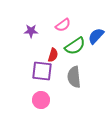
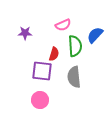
pink semicircle: rotated 14 degrees clockwise
purple star: moved 6 px left, 2 px down
blue semicircle: moved 1 px left, 1 px up
green semicircle: rotated 60 degrees counterclockwise
red semicircle: moved 1 px right, 1 px up
pink circle: moved 1 px left
